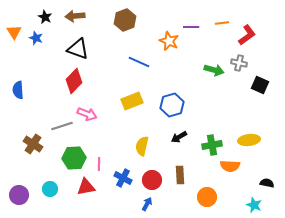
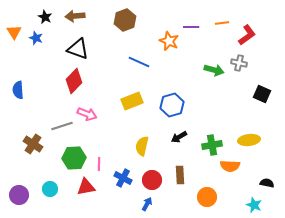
black square: moved 2 px right, 9 px down
